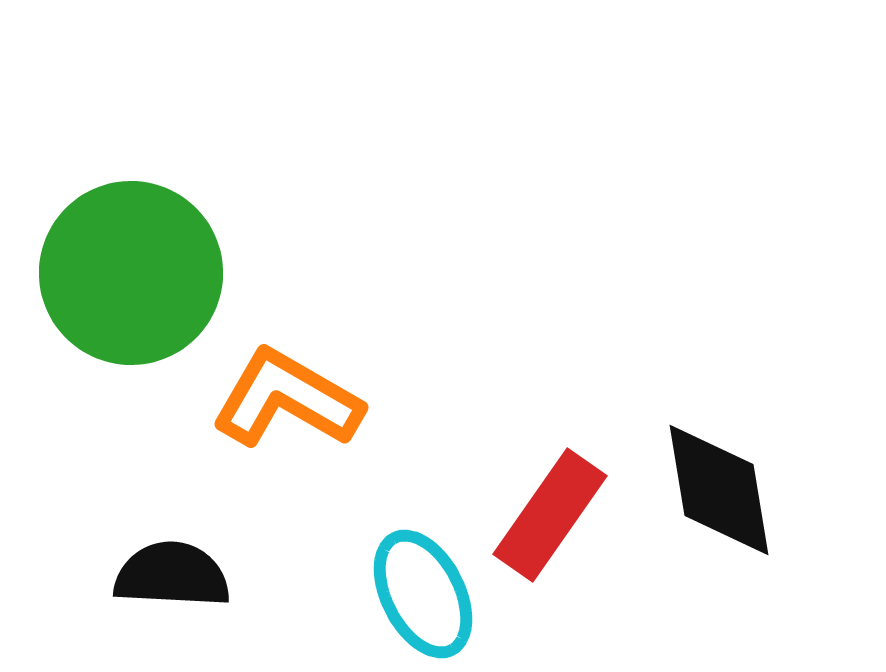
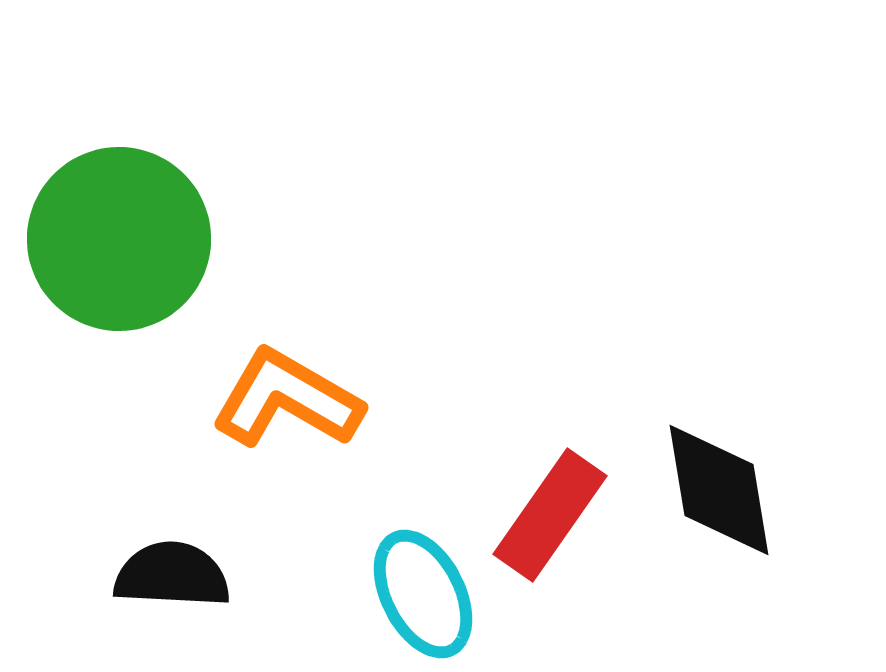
green circle: moved 12 px left, 34 px up
